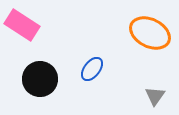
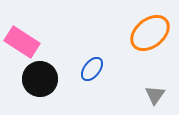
pink rectangle: moved 17 px down
orange ellipse: rotated 66 degrees counterclockwise
gray triangle: moved 1 px up
